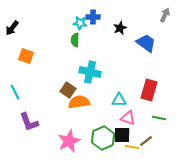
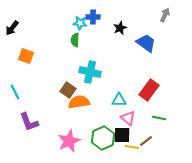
red rectangle: rotated 20 degrees clockwise
pink triangle: rotated 21 degrees clockwise
